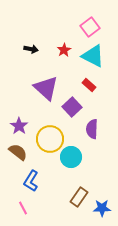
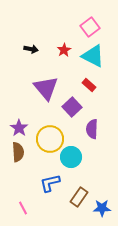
purple triangle: rotated 8 degrees clockwise
purple star: moved 2 px down
brown semicircle: rotated 48 degrees clockwise
blue L-shape: moved 19 px right, 2 px down; rotated 45 degrees clockwise
